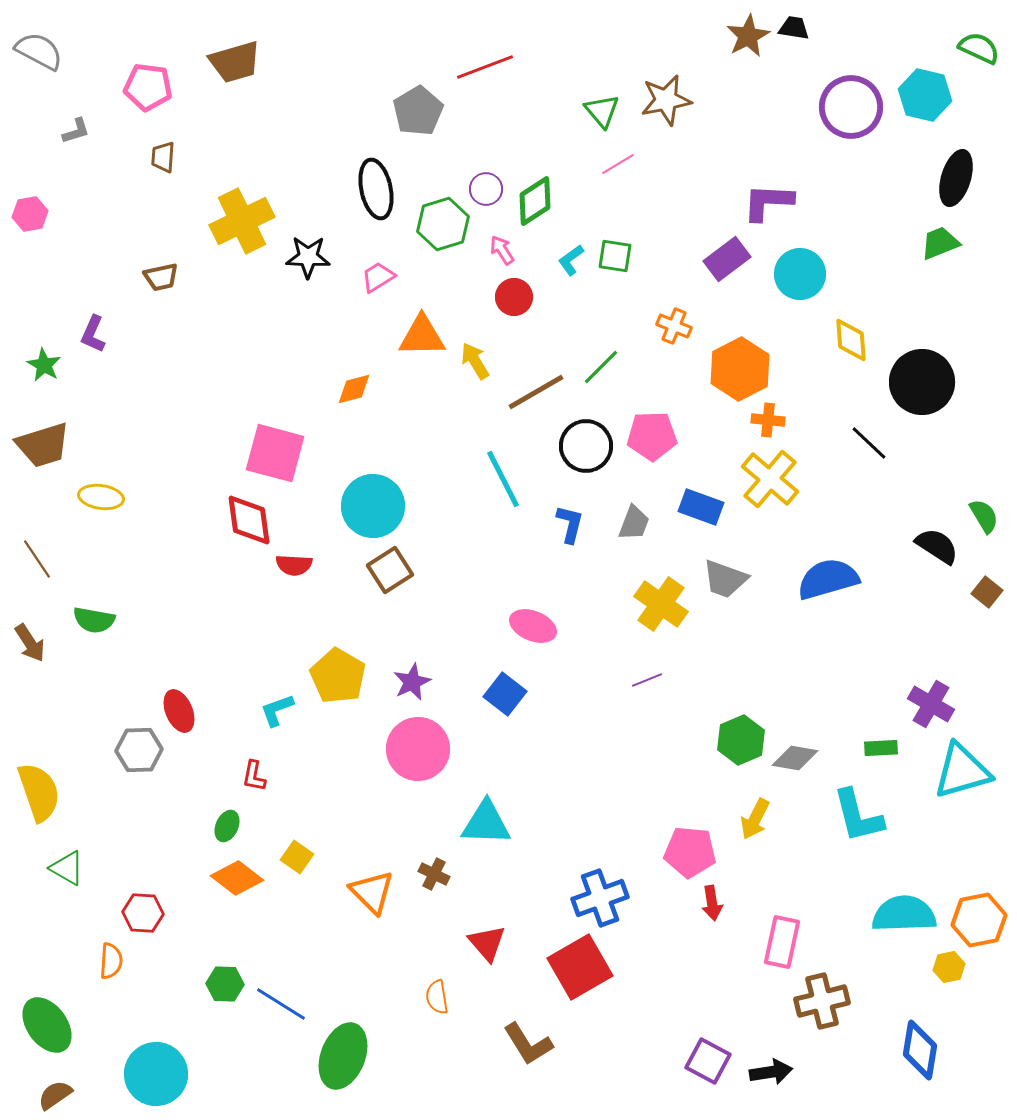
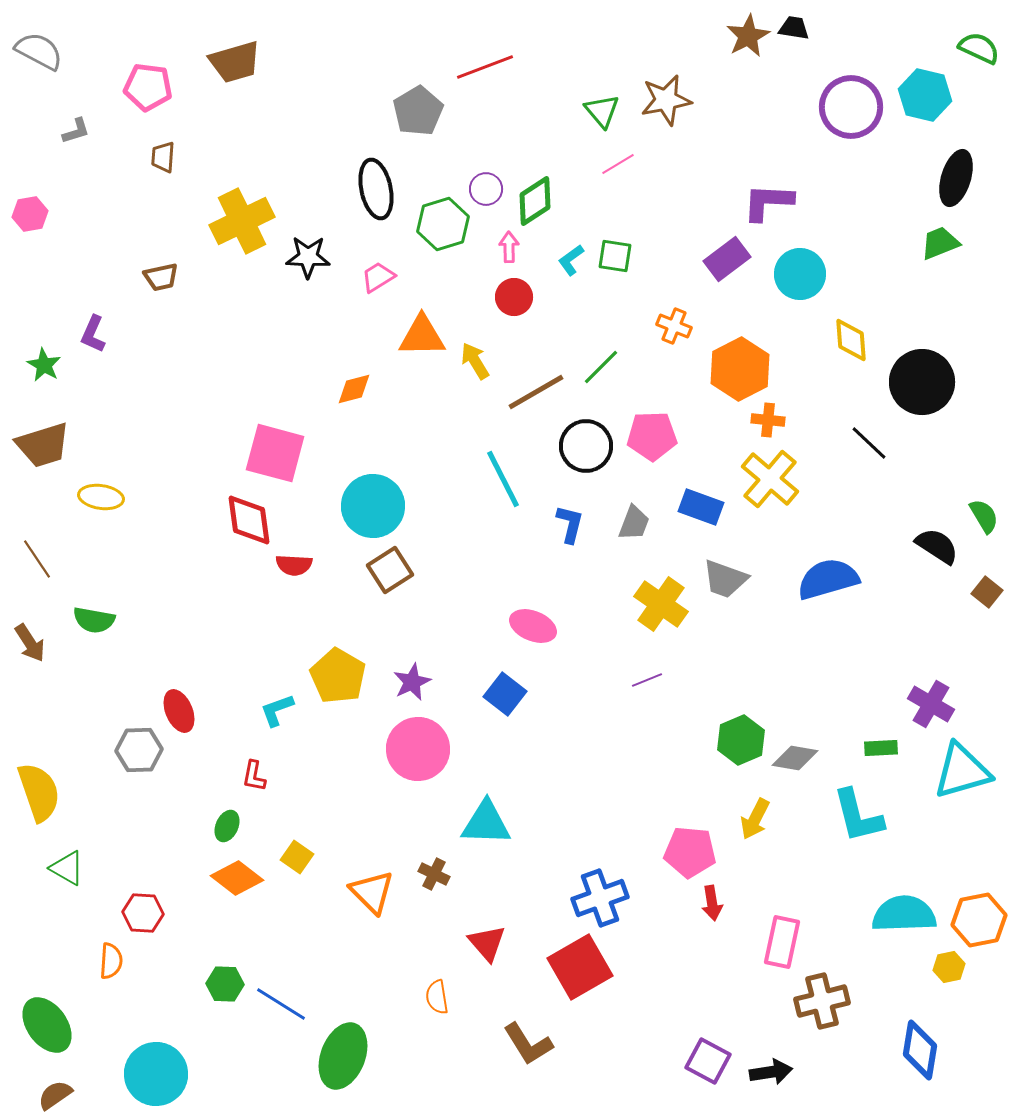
pink arrow at (502, 250): moved 7 px right, 3 px up; rotated 32 degrees clockwise
